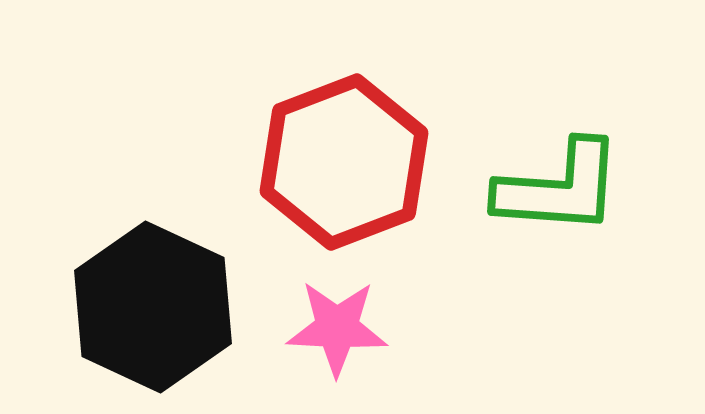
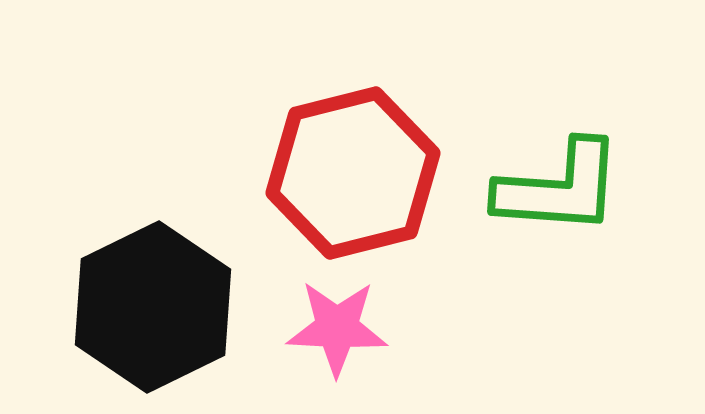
red hexagon: moved 9 px right, 11 px down; rotated 7 degrees clockwise
black hexagon: rotated 9 degrees clockwise
